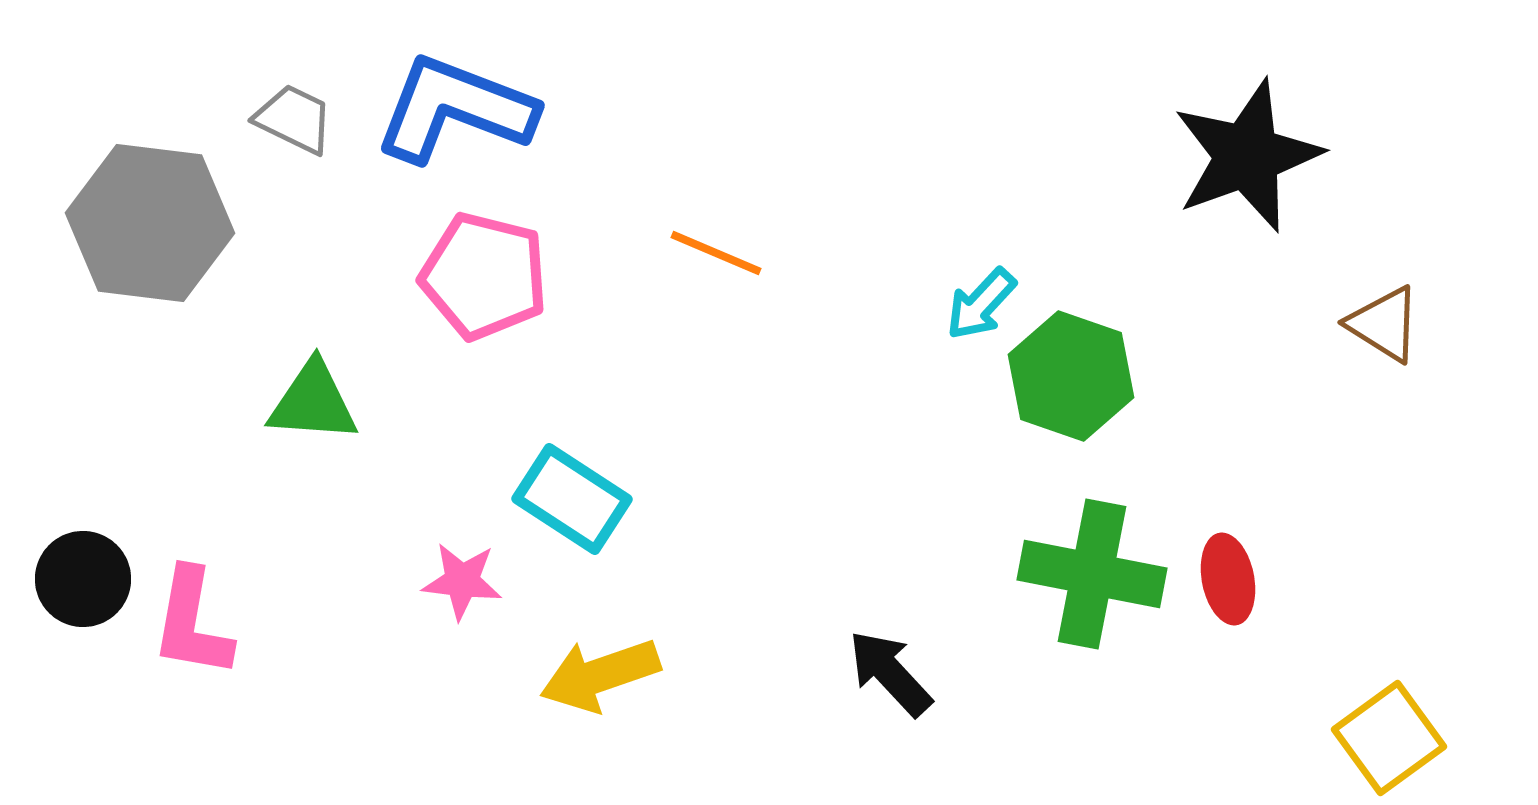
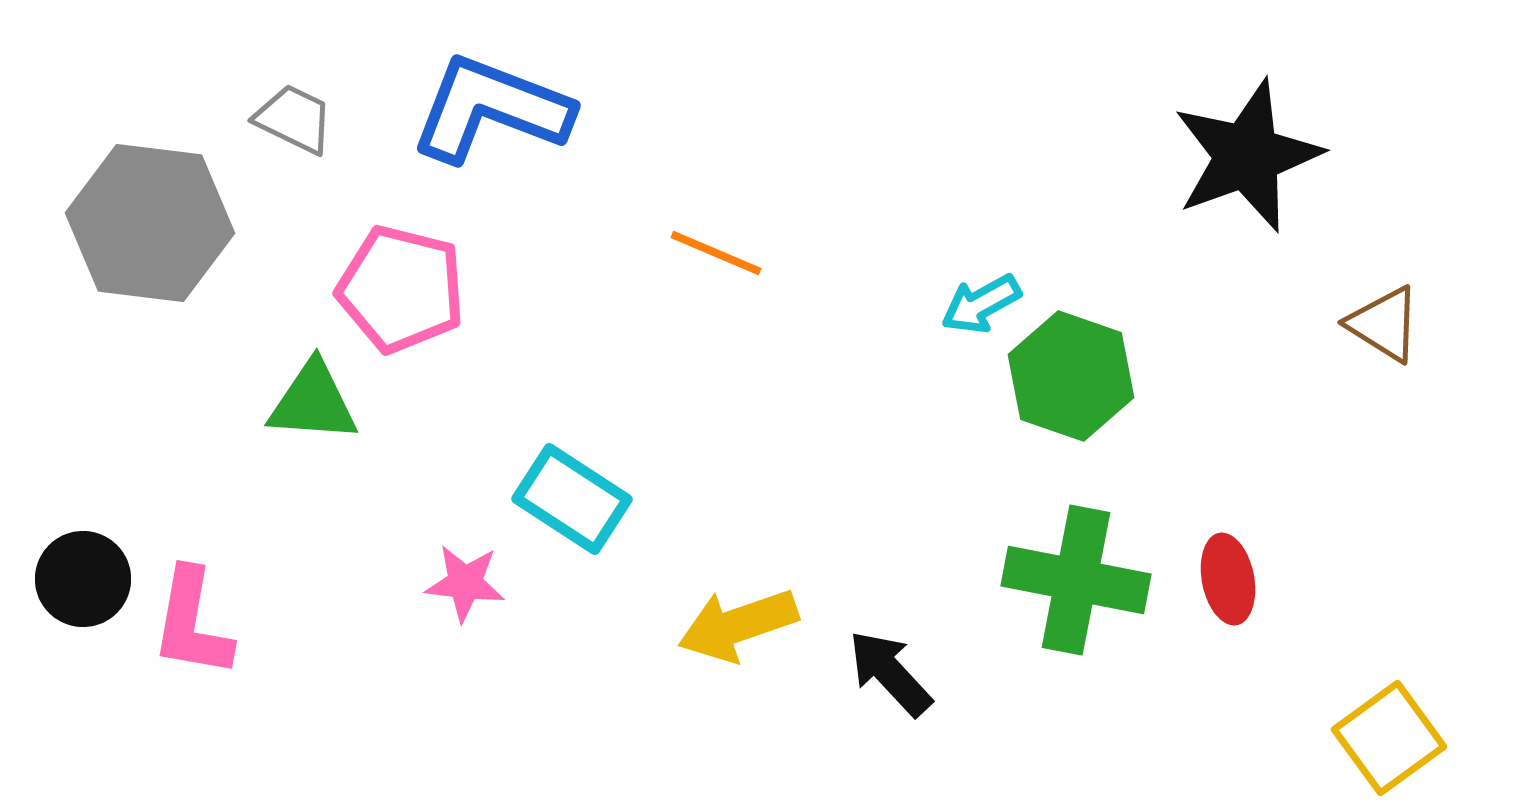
blue L-shape: moved 36 px right
pink pentagon: moved 83 px left, 13 px down
cyan arrow: rotated 18 degrees clockwise
green cross: moved 16 px left, 6 px down
pink star: moved 3 px right, 2 px down
yellow arrow: moved 138 px right, 50 px up
